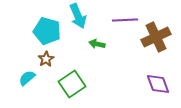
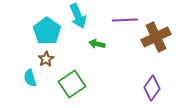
cyan pentagon: rotated 20 degrees clockwise
cyan semicircle: moved 3 px right; rotated 66 degrees counterclockwise
purple diamond: moved 6 px left, 4 px down; rotated 55 degrees clockwise
